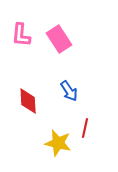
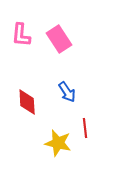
blue arrow: moved 2 px left, 1 px down
red diamond: moved 1 px left, 1 px down
red line: rotated 18 degrees counterclockwise
